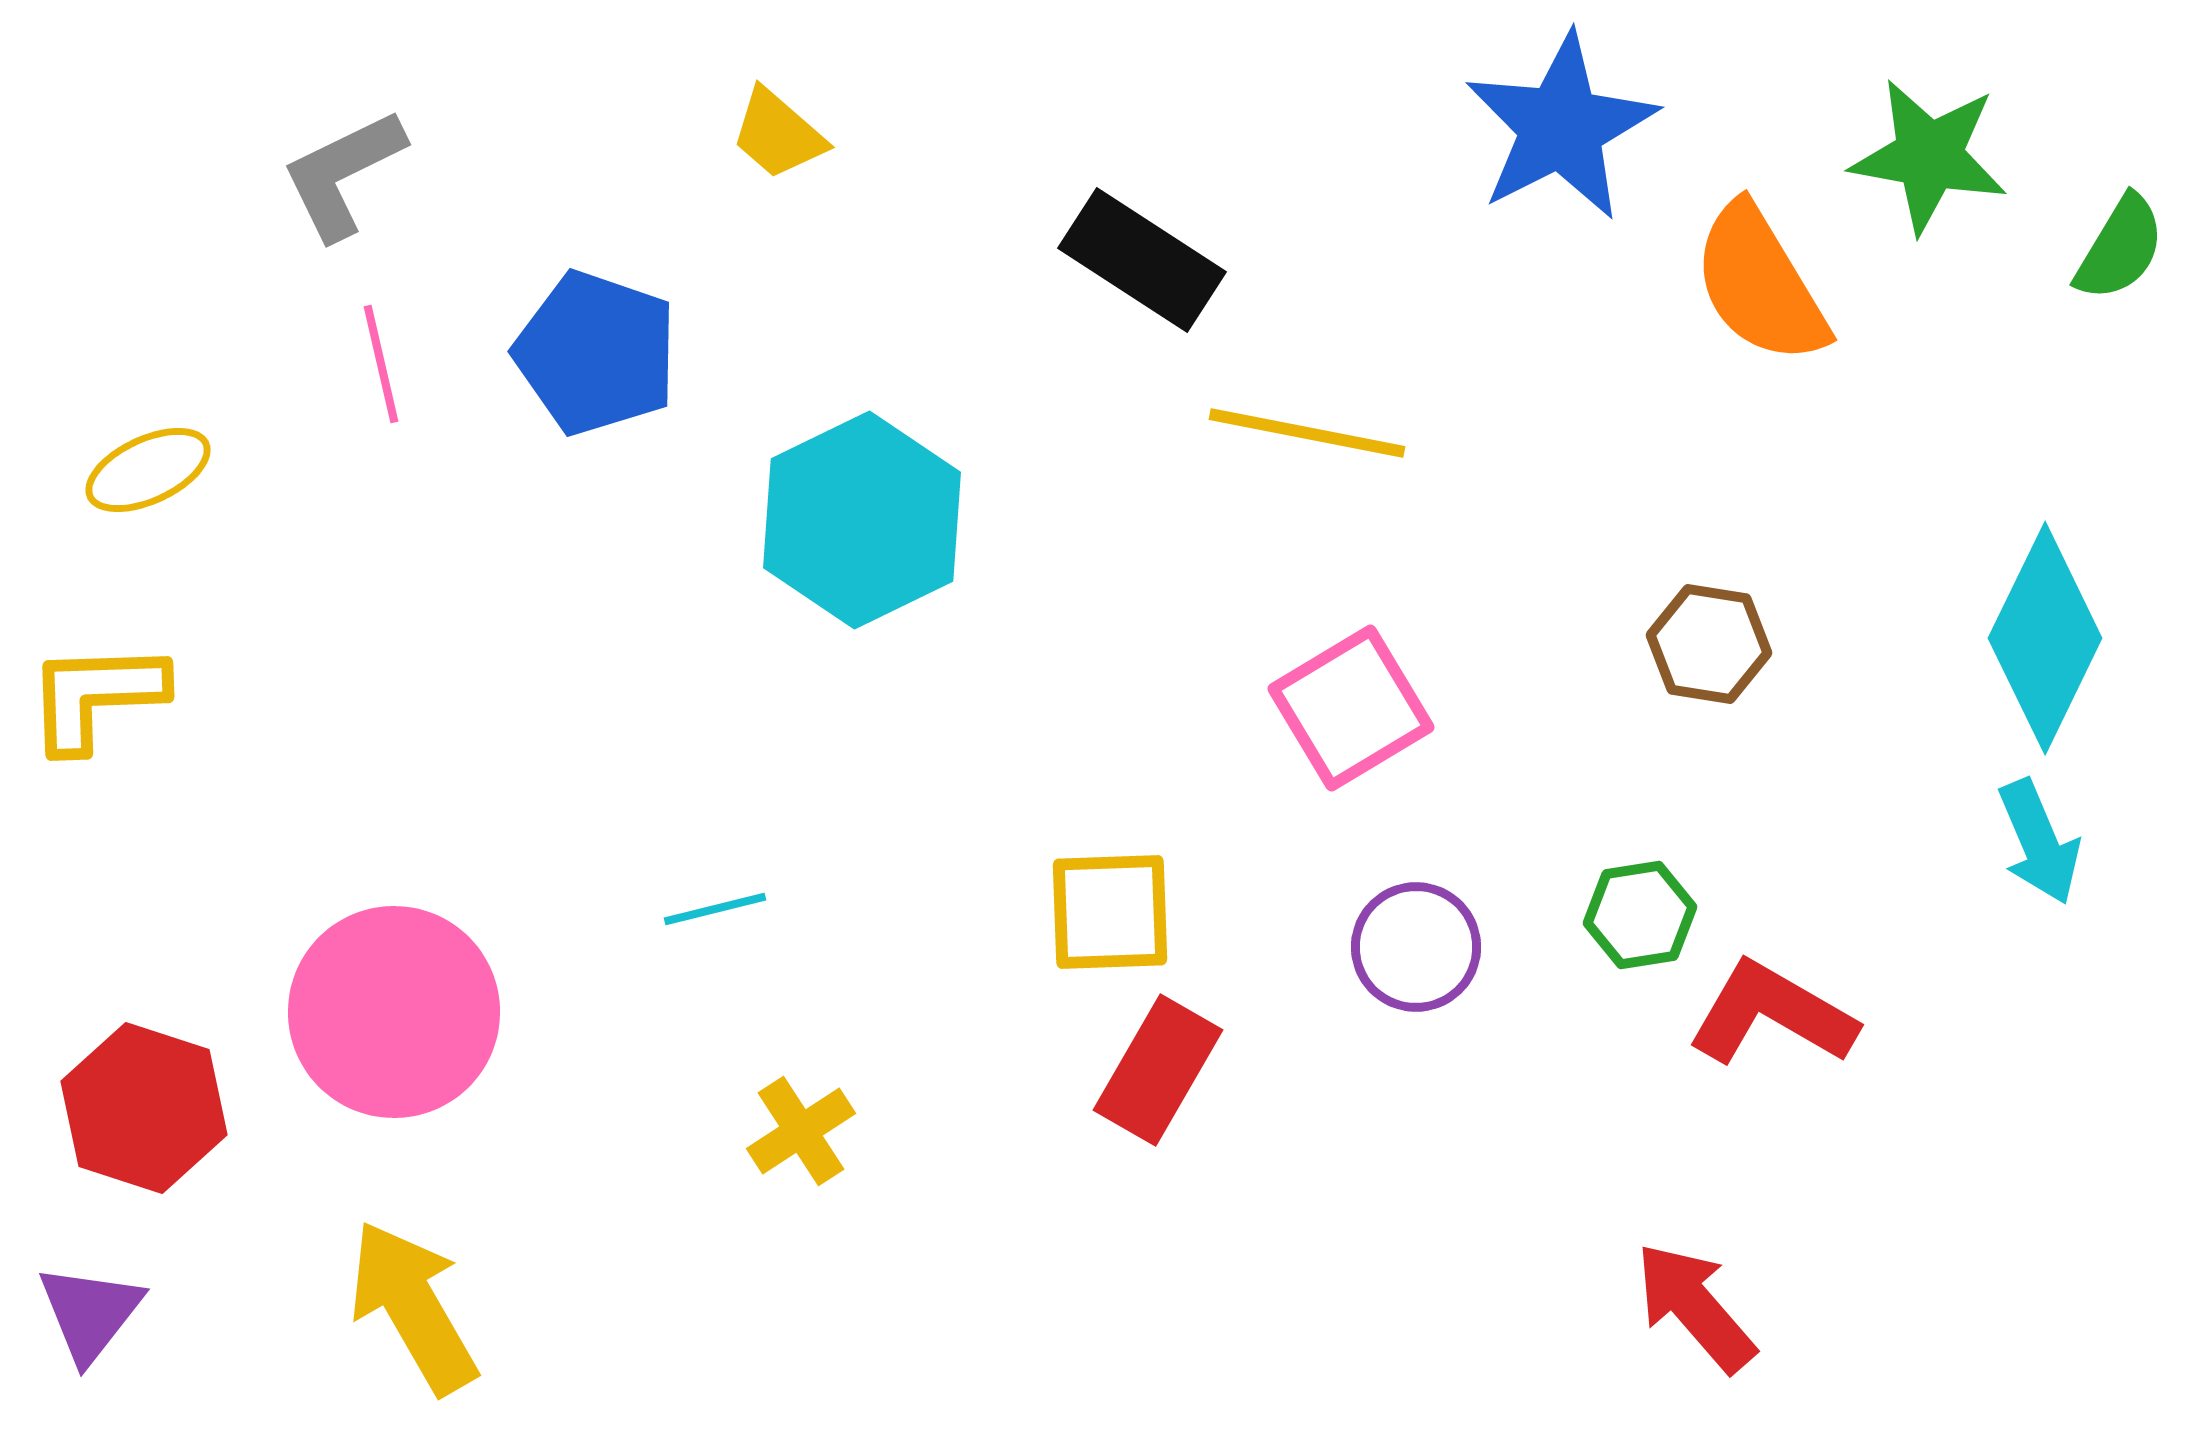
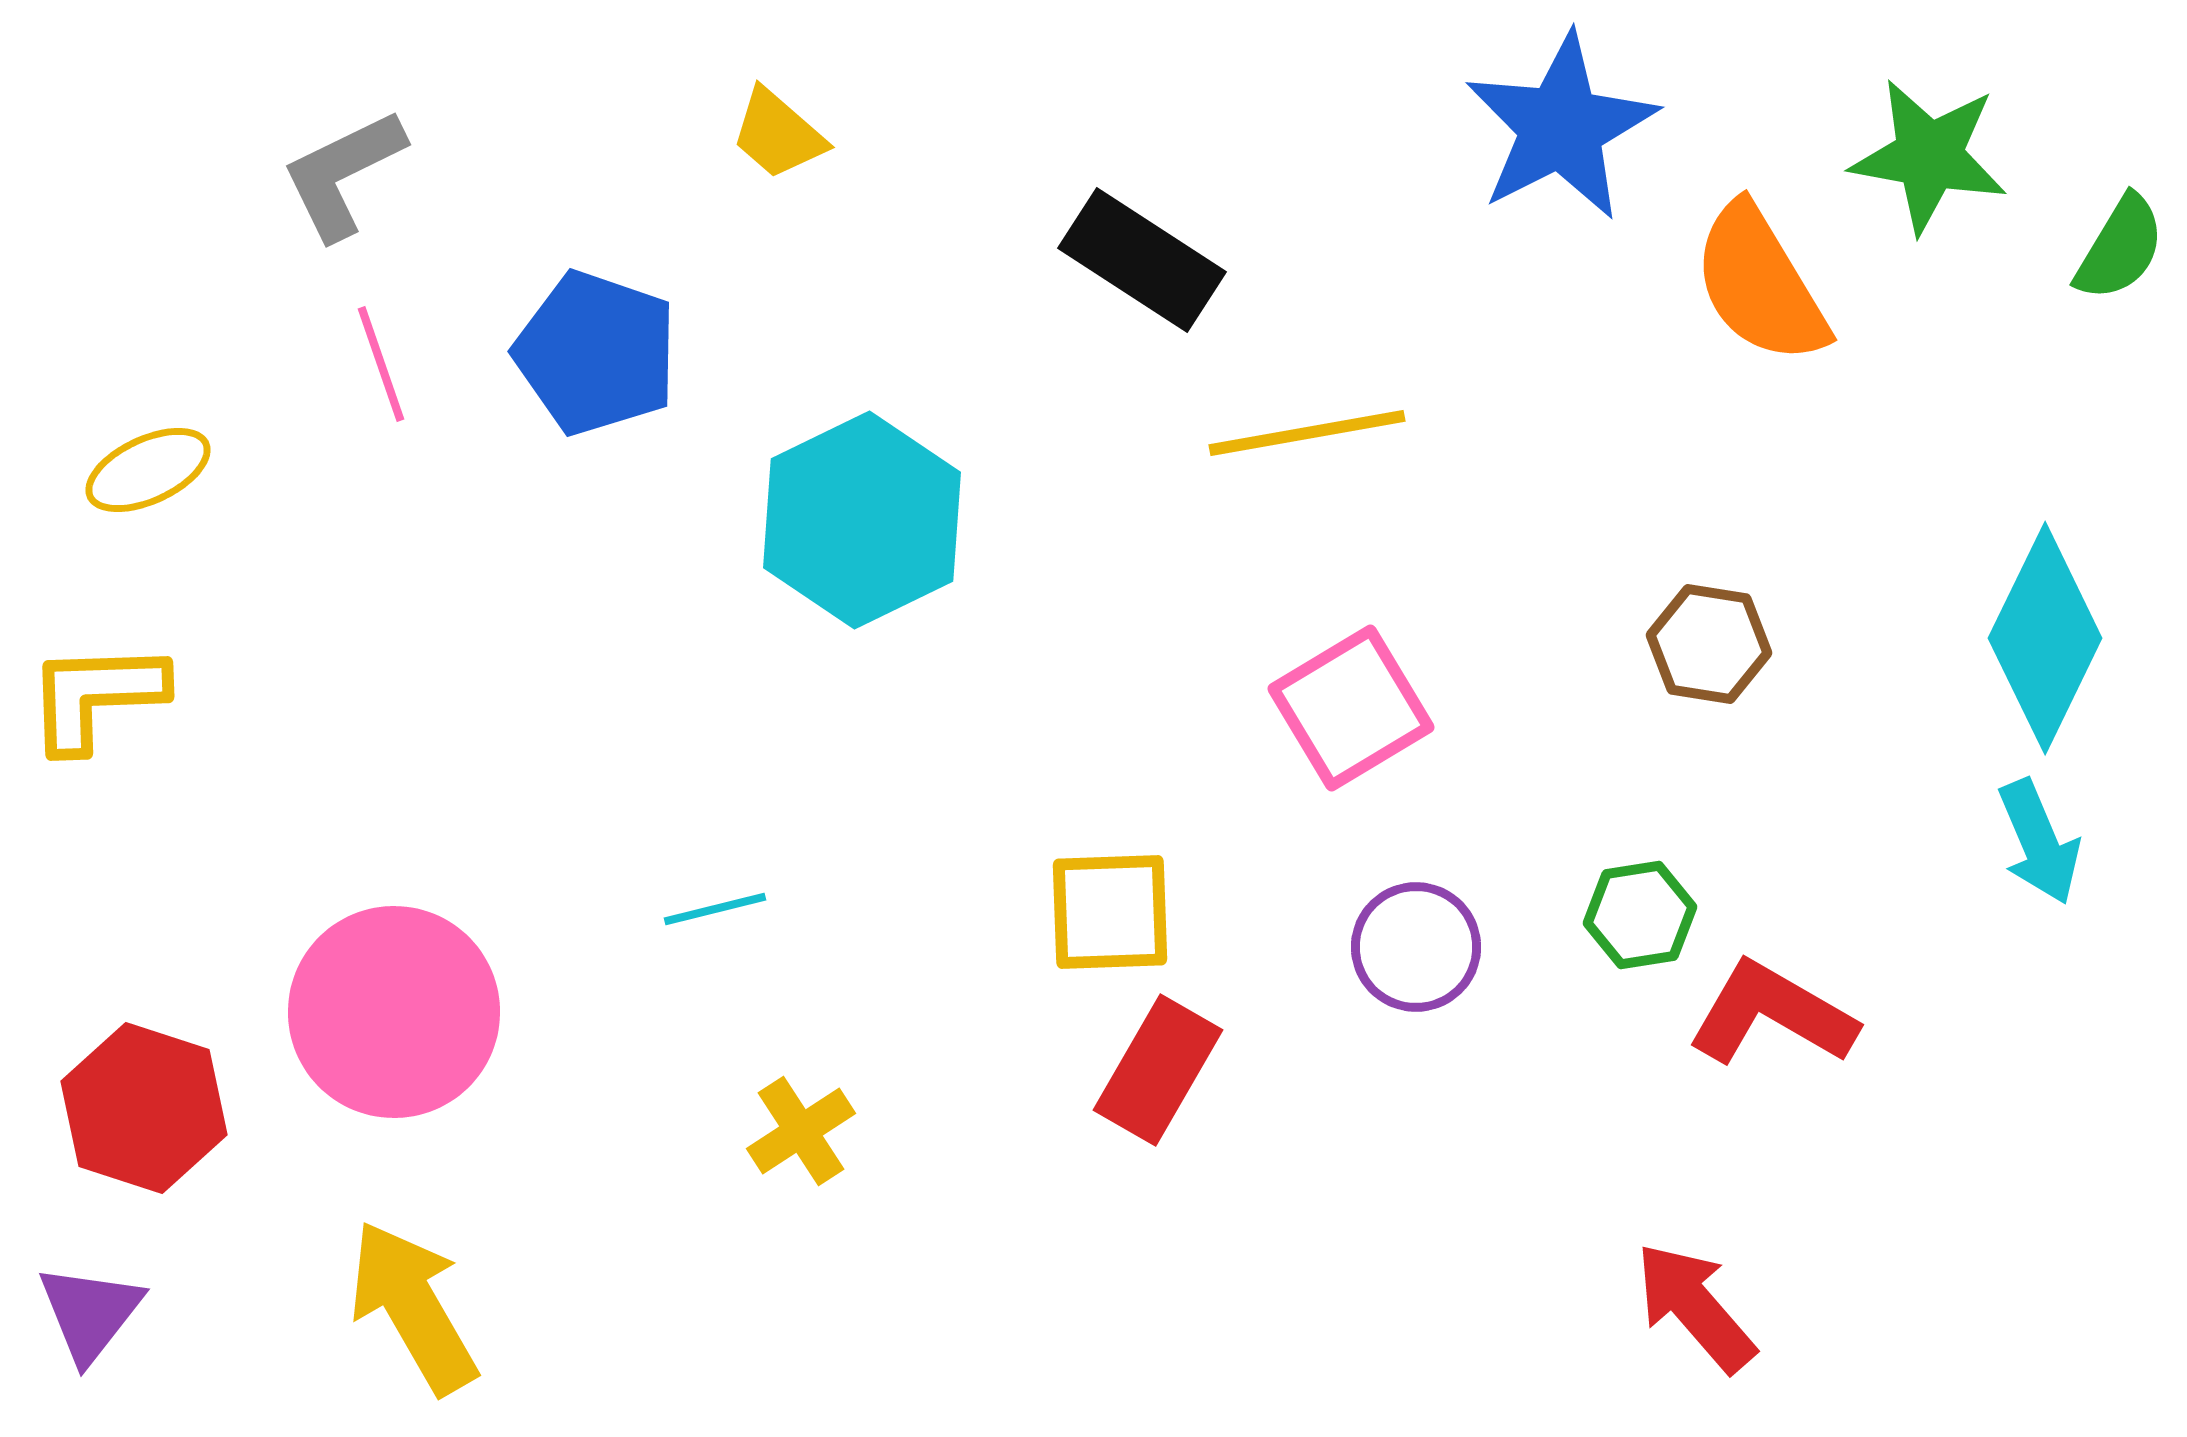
pink line: rotated 6 degrees counterclockwise
yellow line: rotated 21 degrees counterclockwise
